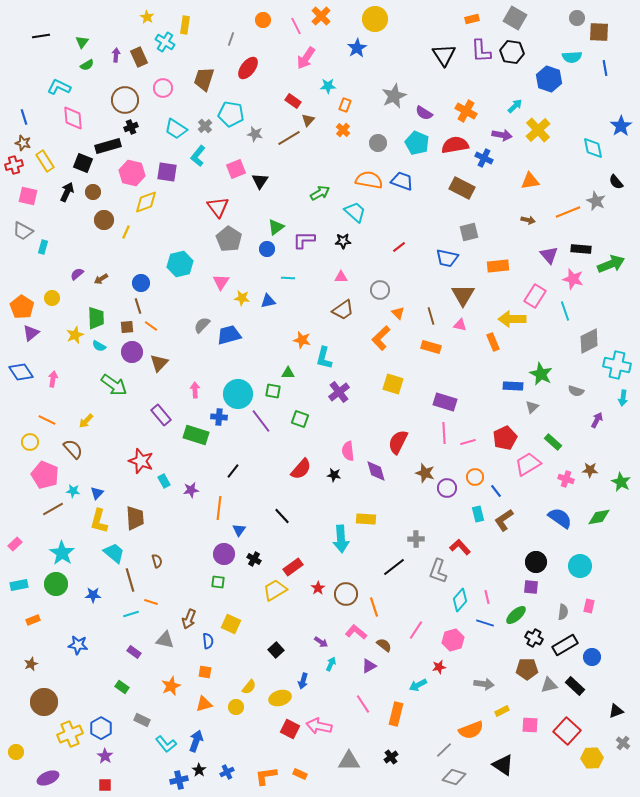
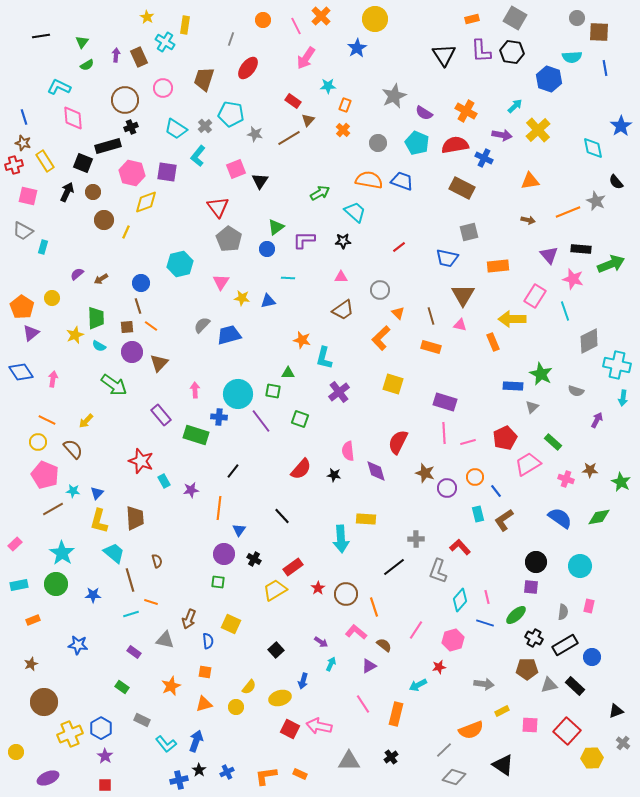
yellow circle at (30, 442): moved 8 px right
